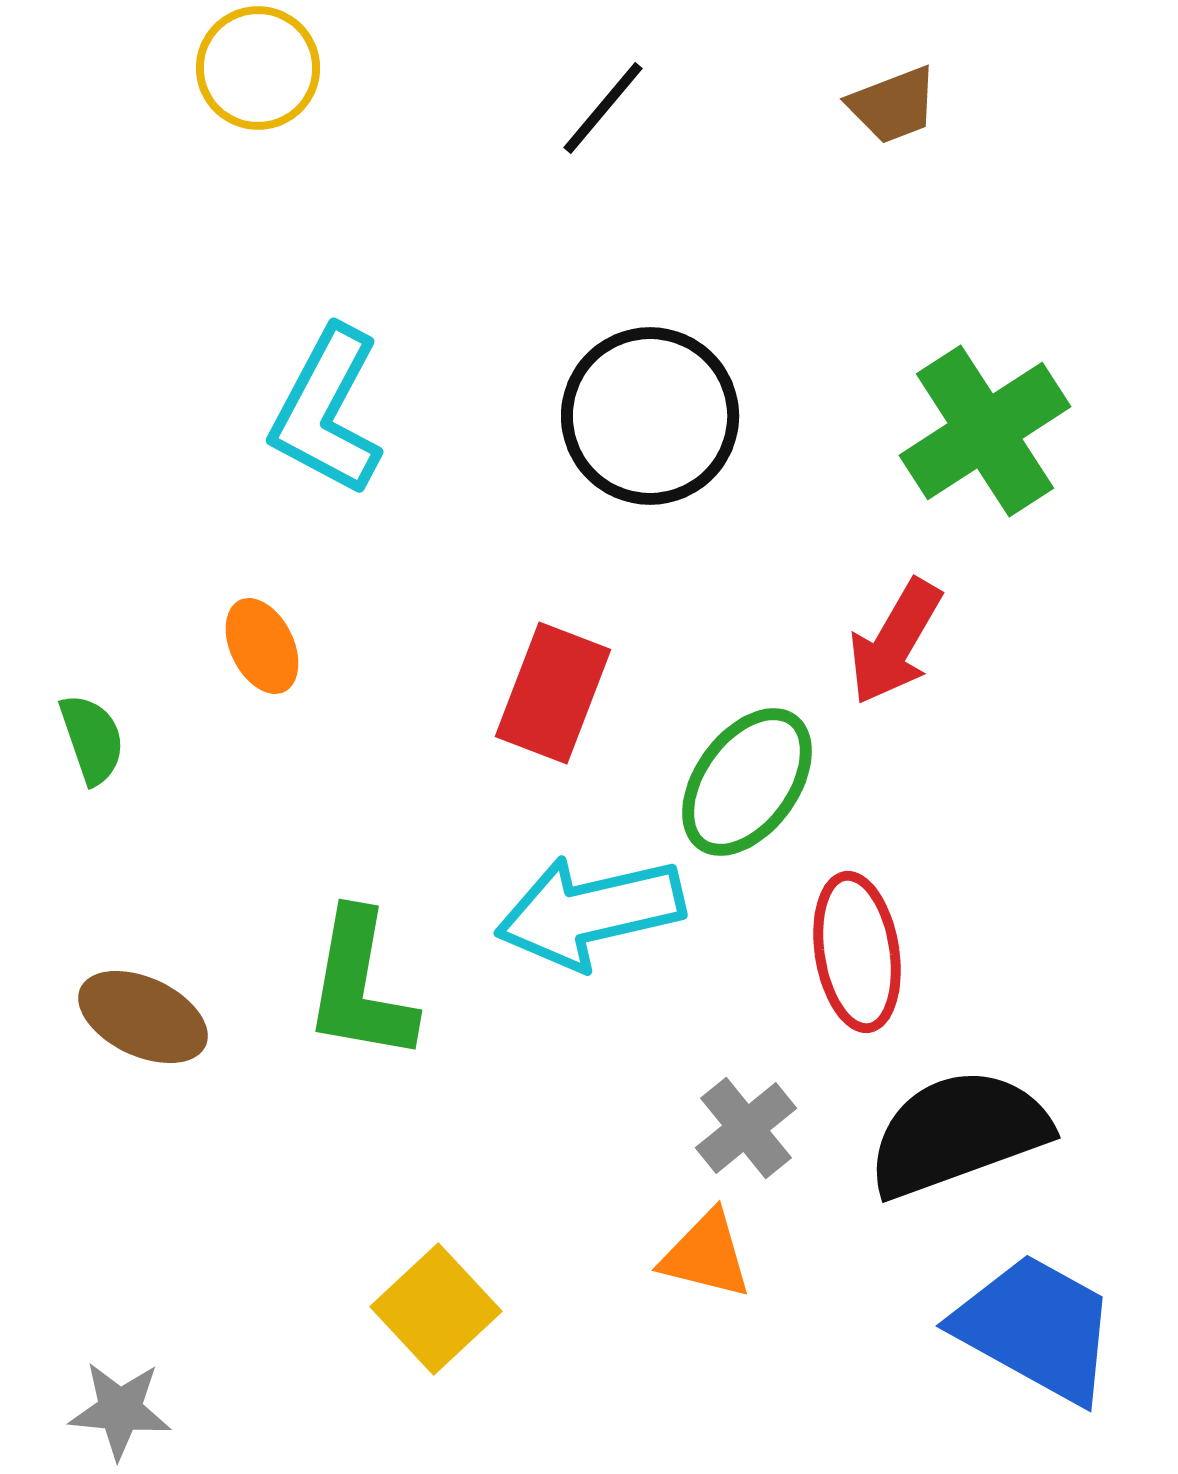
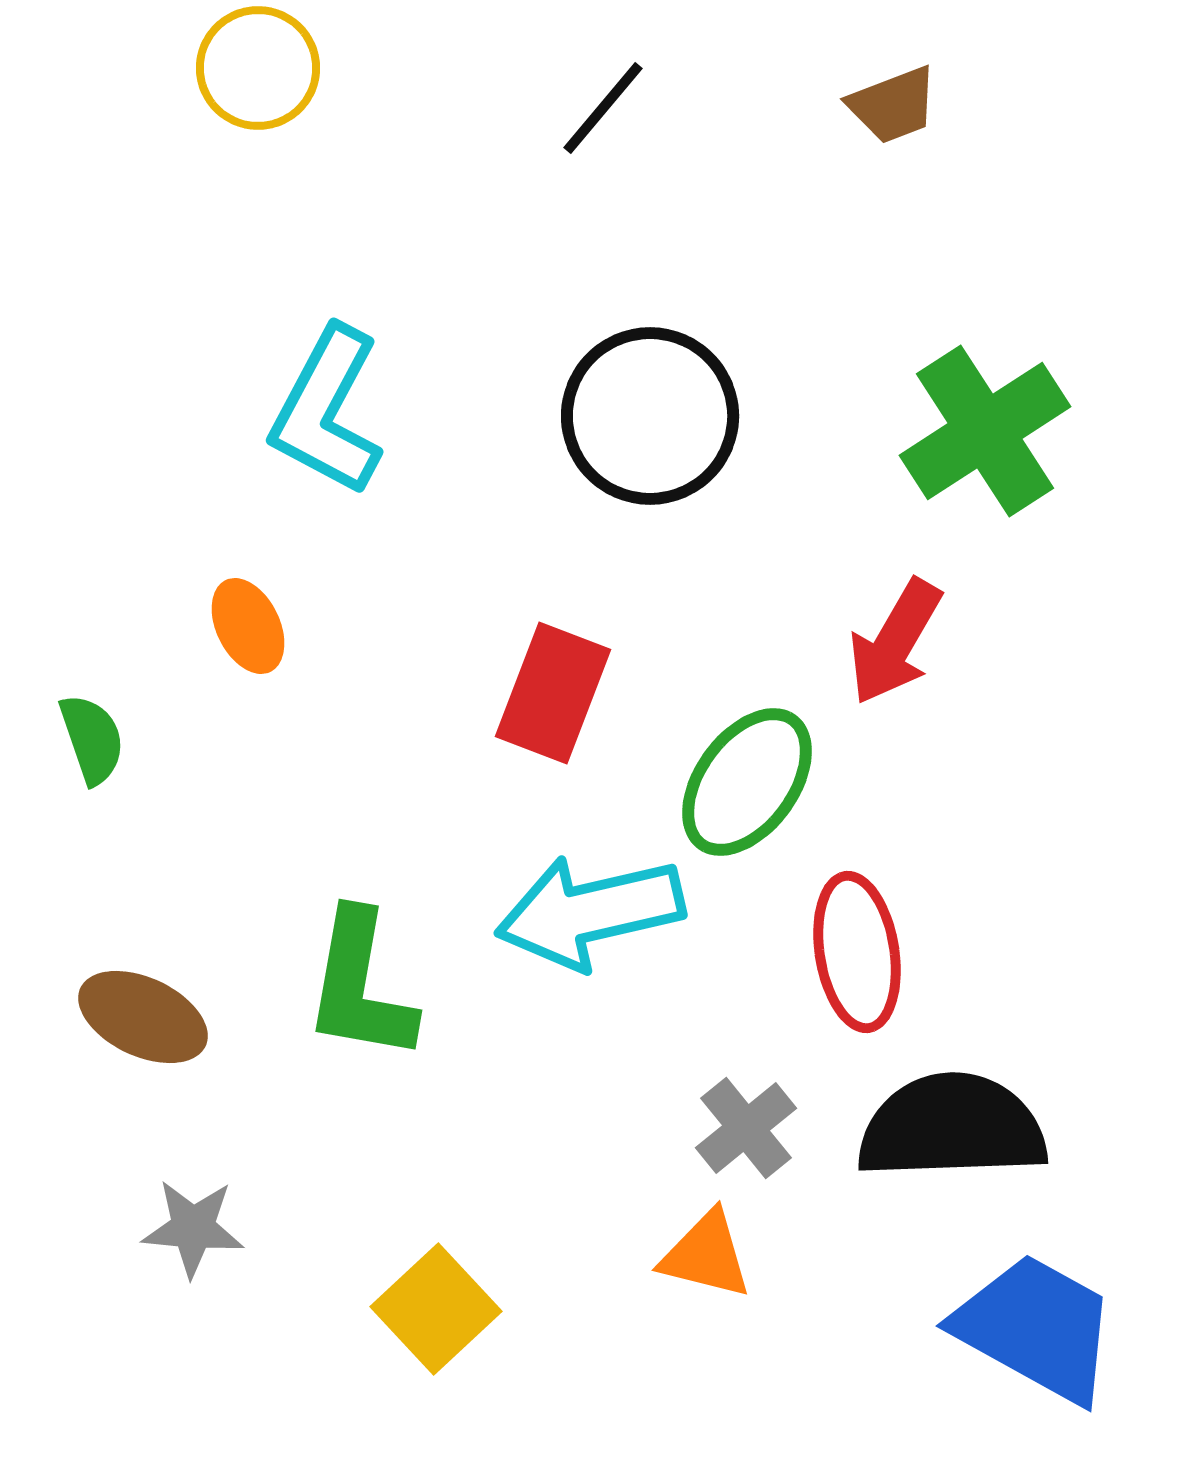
orange ellipse: moved 14 px left, 20 px up
black semicircle: moved 6 px left, 6 px up; rotated 18 degrees clockwise
gray star: moved 73 px right, 182 px up
